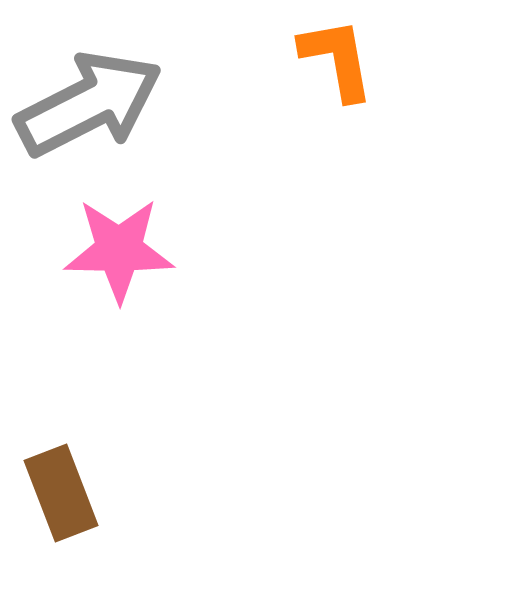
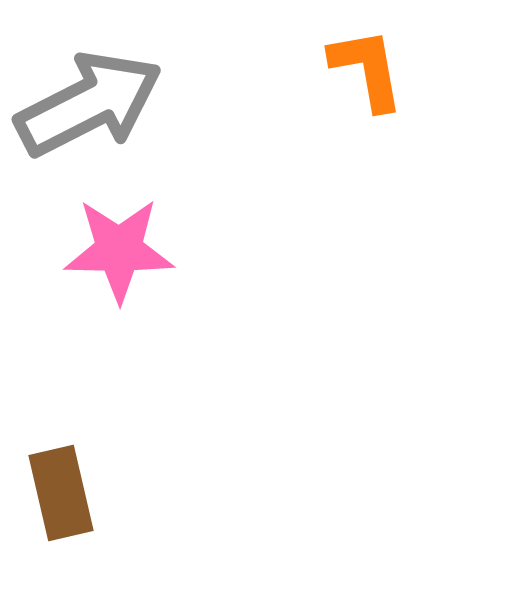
orange L-shape: moved 30 px right, 10 px down
brown rectangle: rotated 8 degrees clockwise
